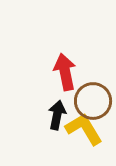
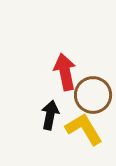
brown circle: moved 6 px up
black arrow: moved 7 px left
